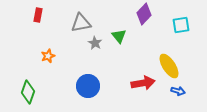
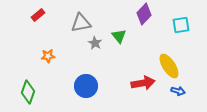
red rectangle: rotated 40 degrees clockwise
orange star: rotated 16 degrees clockwise
blue circle: moved 2 px left
